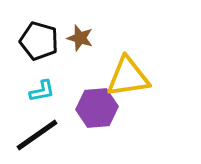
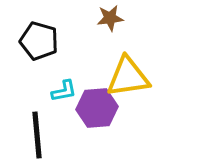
brown star: moved 30 px right, 20 px up; rotated 24 degrees counterclockwise
cyan L-shape: moved 22 px right
black line: rotated 60 degrees counterclockwise
